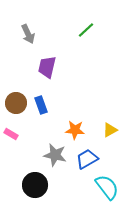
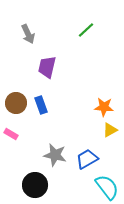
orange star: moved 29 px right, 23 px up
